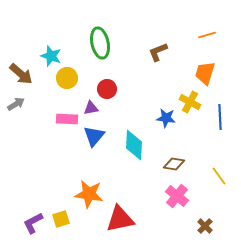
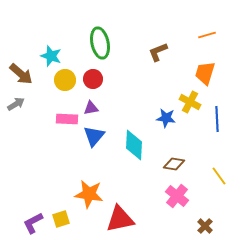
yellow circle: moved 2 px left, 2 px down
red circle: moved 14 px left, 10 px up
blue line: moved 3 px left, 2 px down
